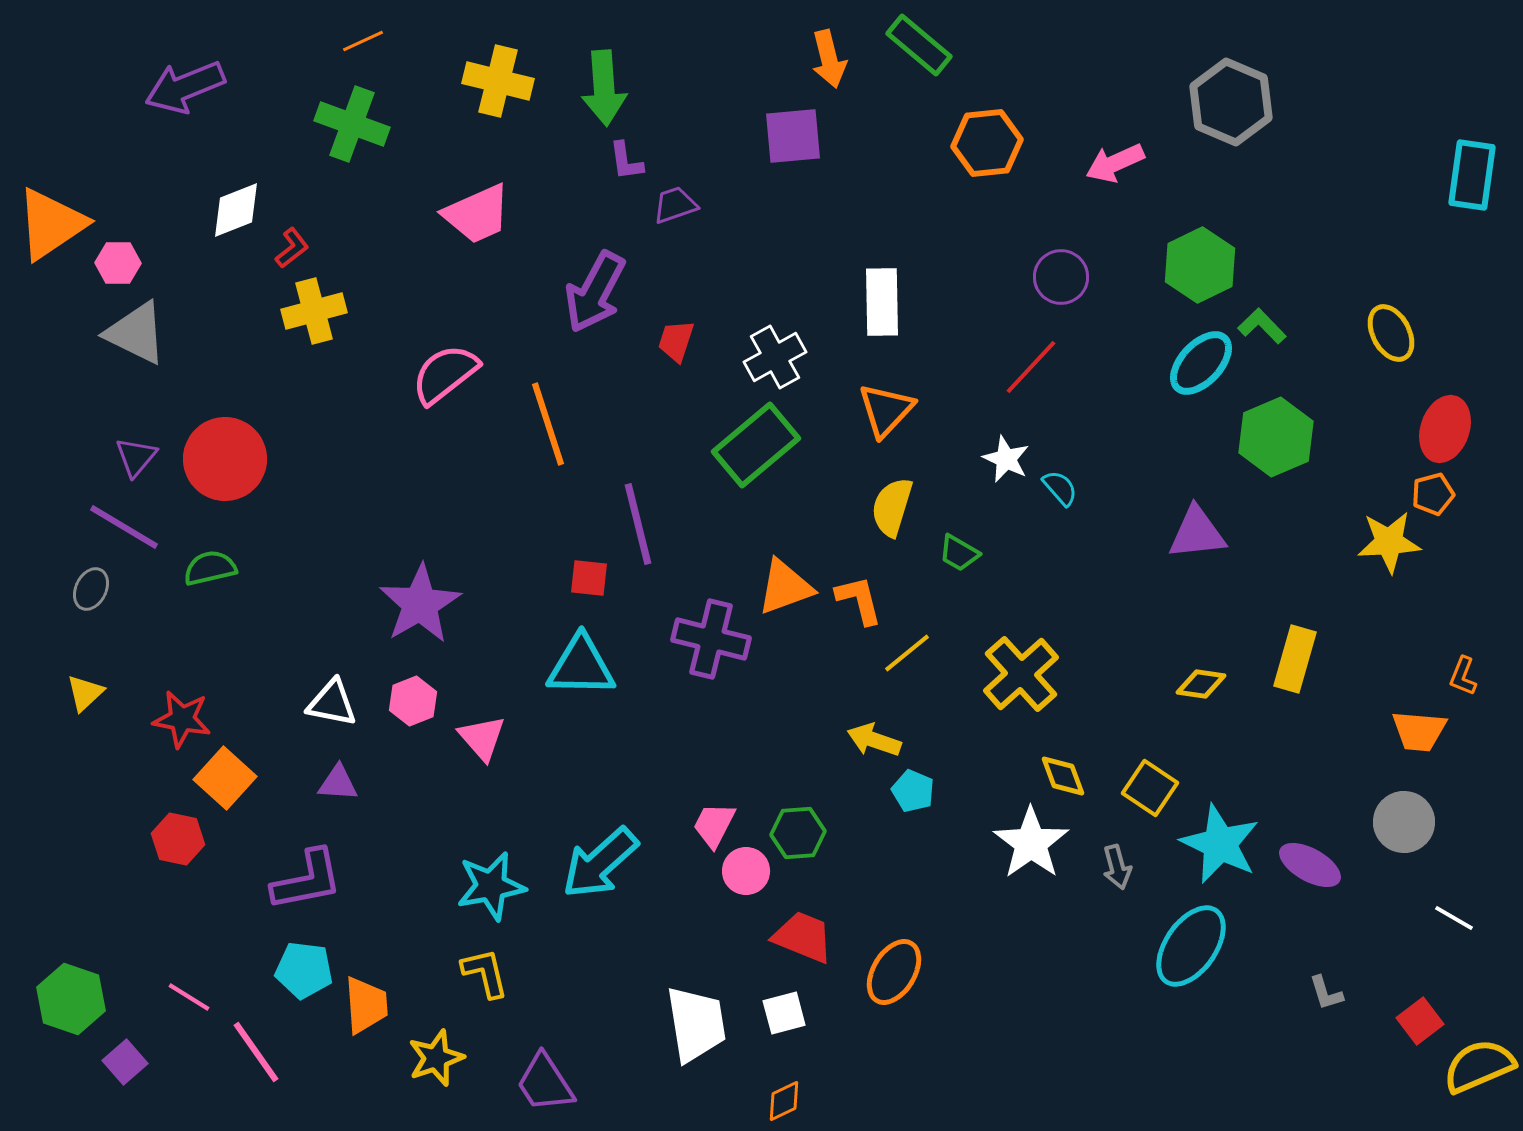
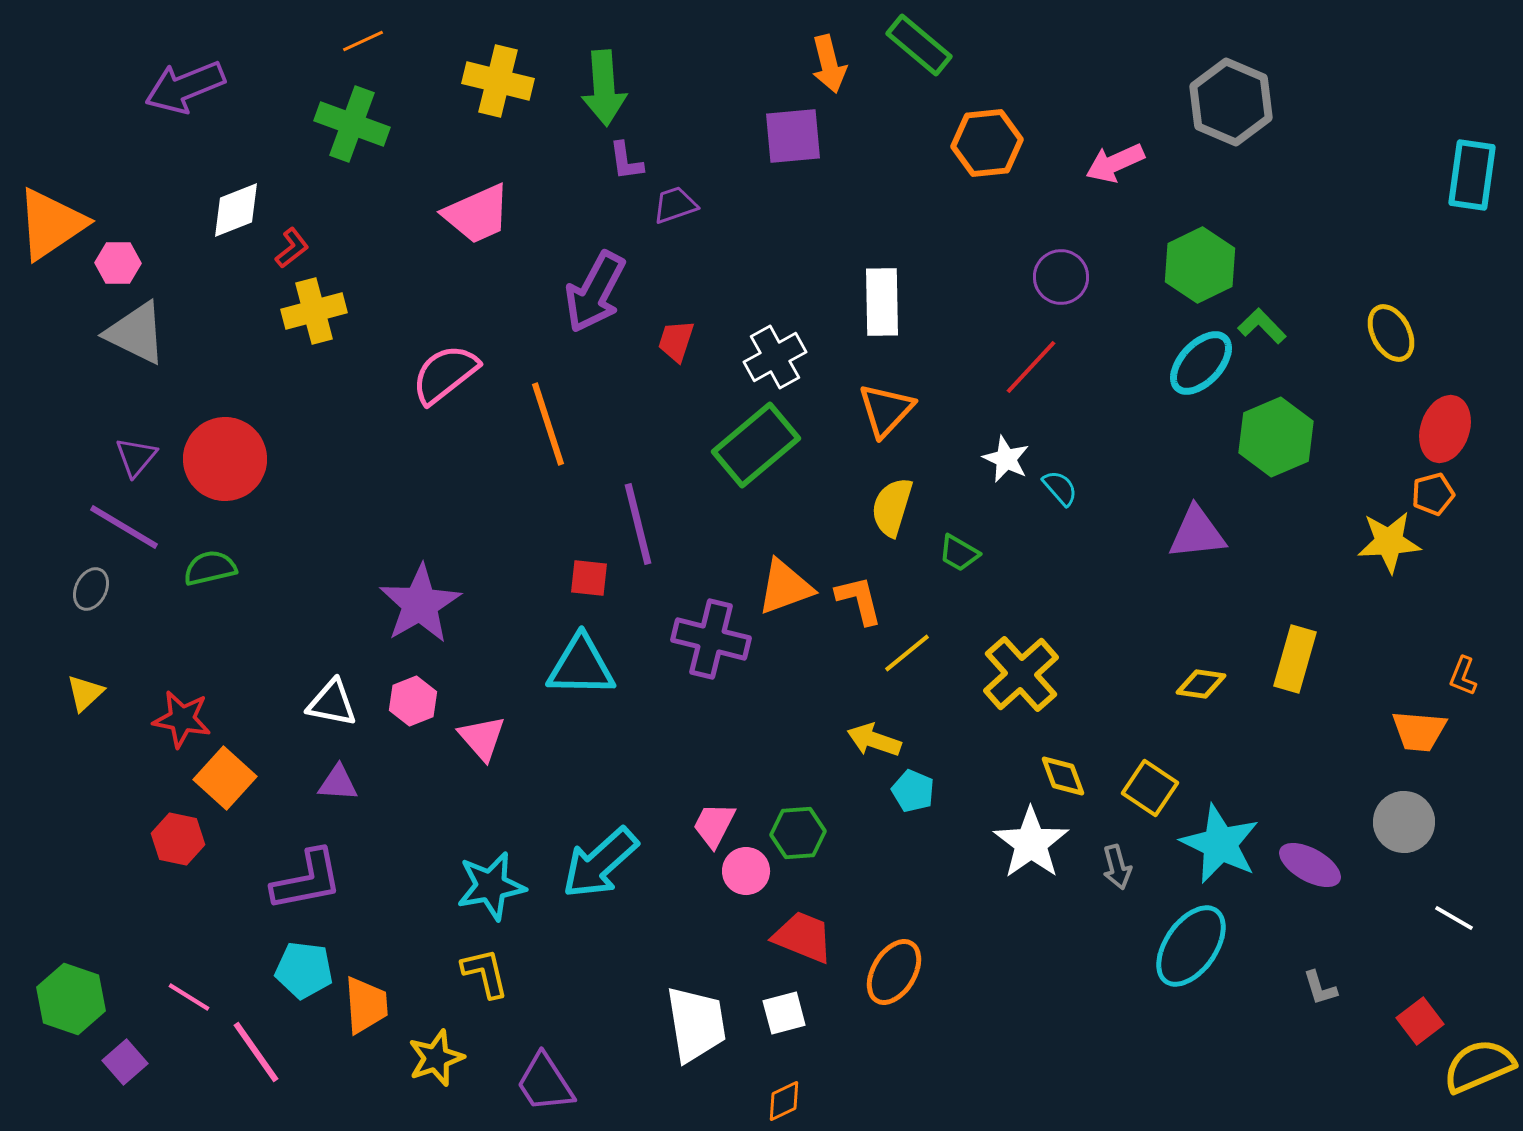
orange arrow at (829, 59): moved 5 px down
gray L-shape at (1326, 993): moved 6 px left, 5 px up
